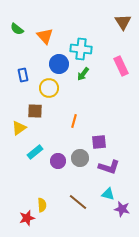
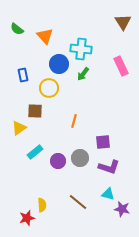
purple square: moved 4 px right
